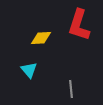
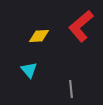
red L-shape: moved 2 px right, 1 px down; rotated 32 degrees clockwise
yellow diamond: moved 2 px left, 2 px up
